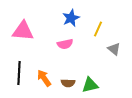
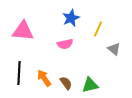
brown semicircle: moved 2 px left; rotated 128 degrees counterclockwise
